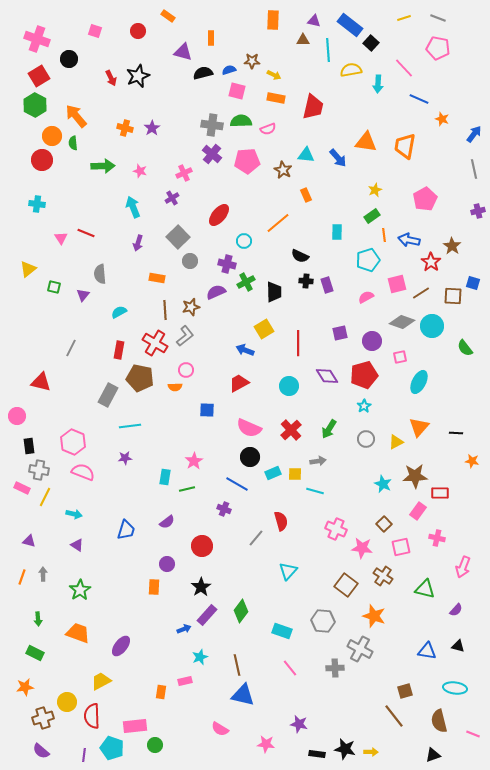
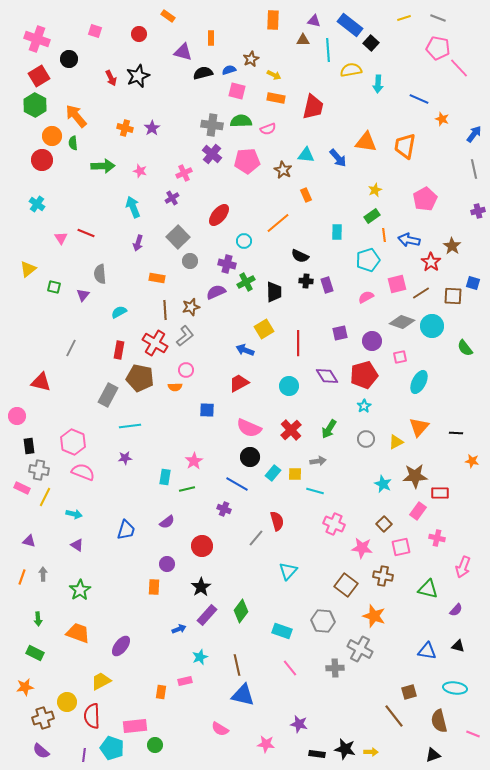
red circle at (138, 31): moved 1 px right, 3 px down
brown star at (252, 61): moved 1 px left, 2 px up; rotated 28 degrees counterclockwise
pink line at (404, 68): moved 55 px right
cyan cross at (37, 204): rotated 28 degrees clockwise
cyan rectangle at (273, 473): rotated 28 degrees counterclockwise
red semicircle at (281, 521): moved 4 px left
pink cross at (336, 529): moved 2 px left, 5 px up
brown cross at (383, 576): rotated 24 degrees counterclockwise
green triangle at (425, 589): moved 3 px right
blue arrow at (184, 629): moved 5 px left
brown square at (405, 691): moved 4 px right, 1 px down
